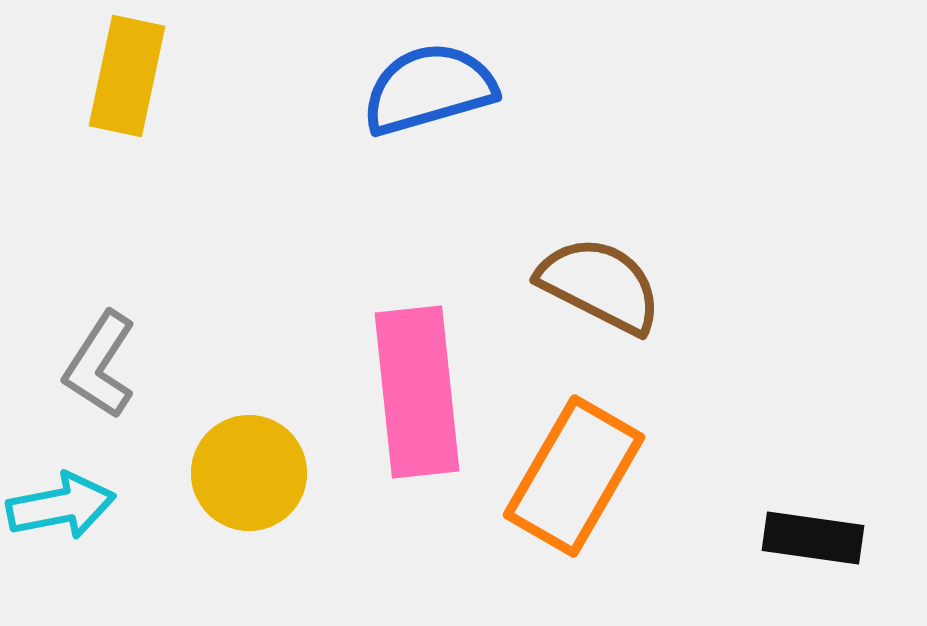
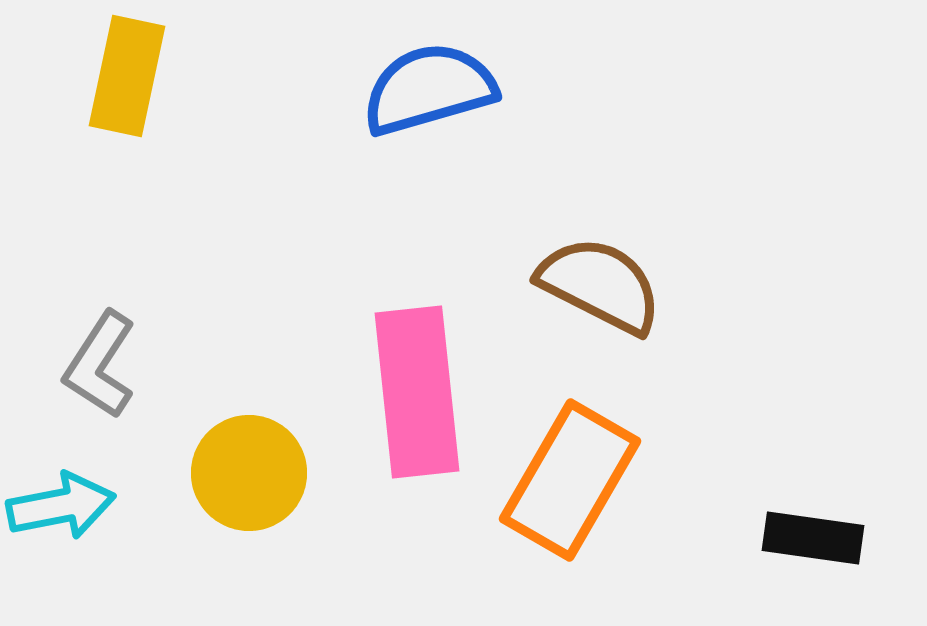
orange rectangle: moved 4 px left, 4 px down
